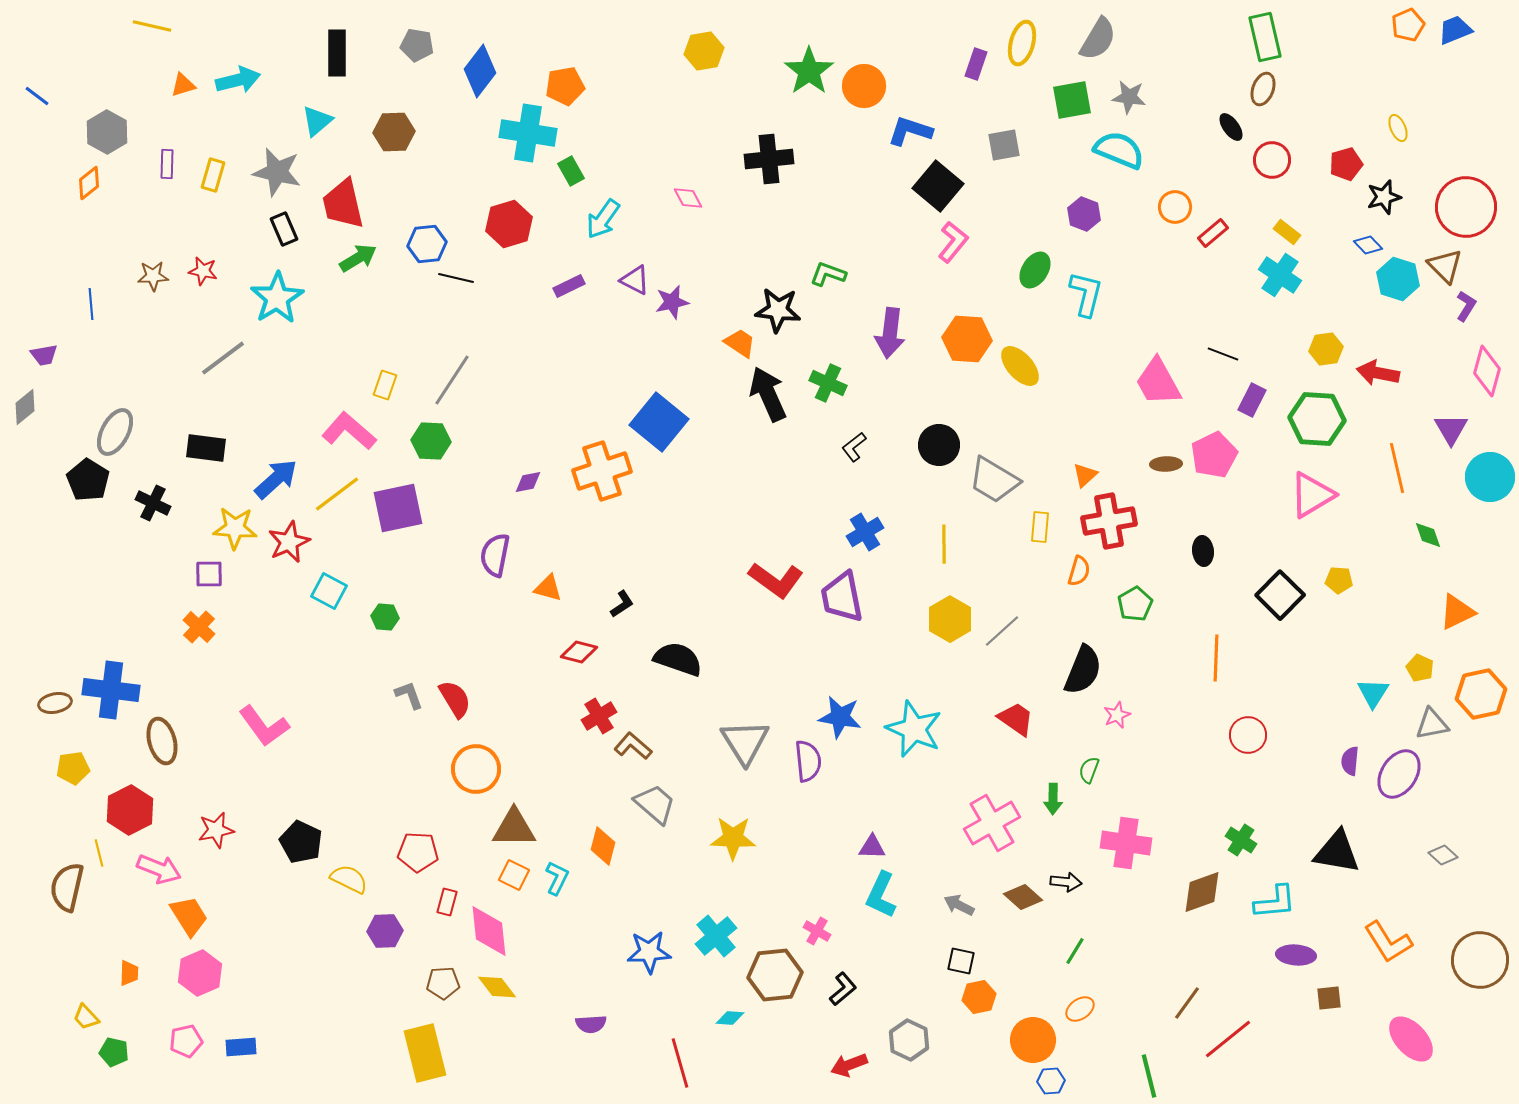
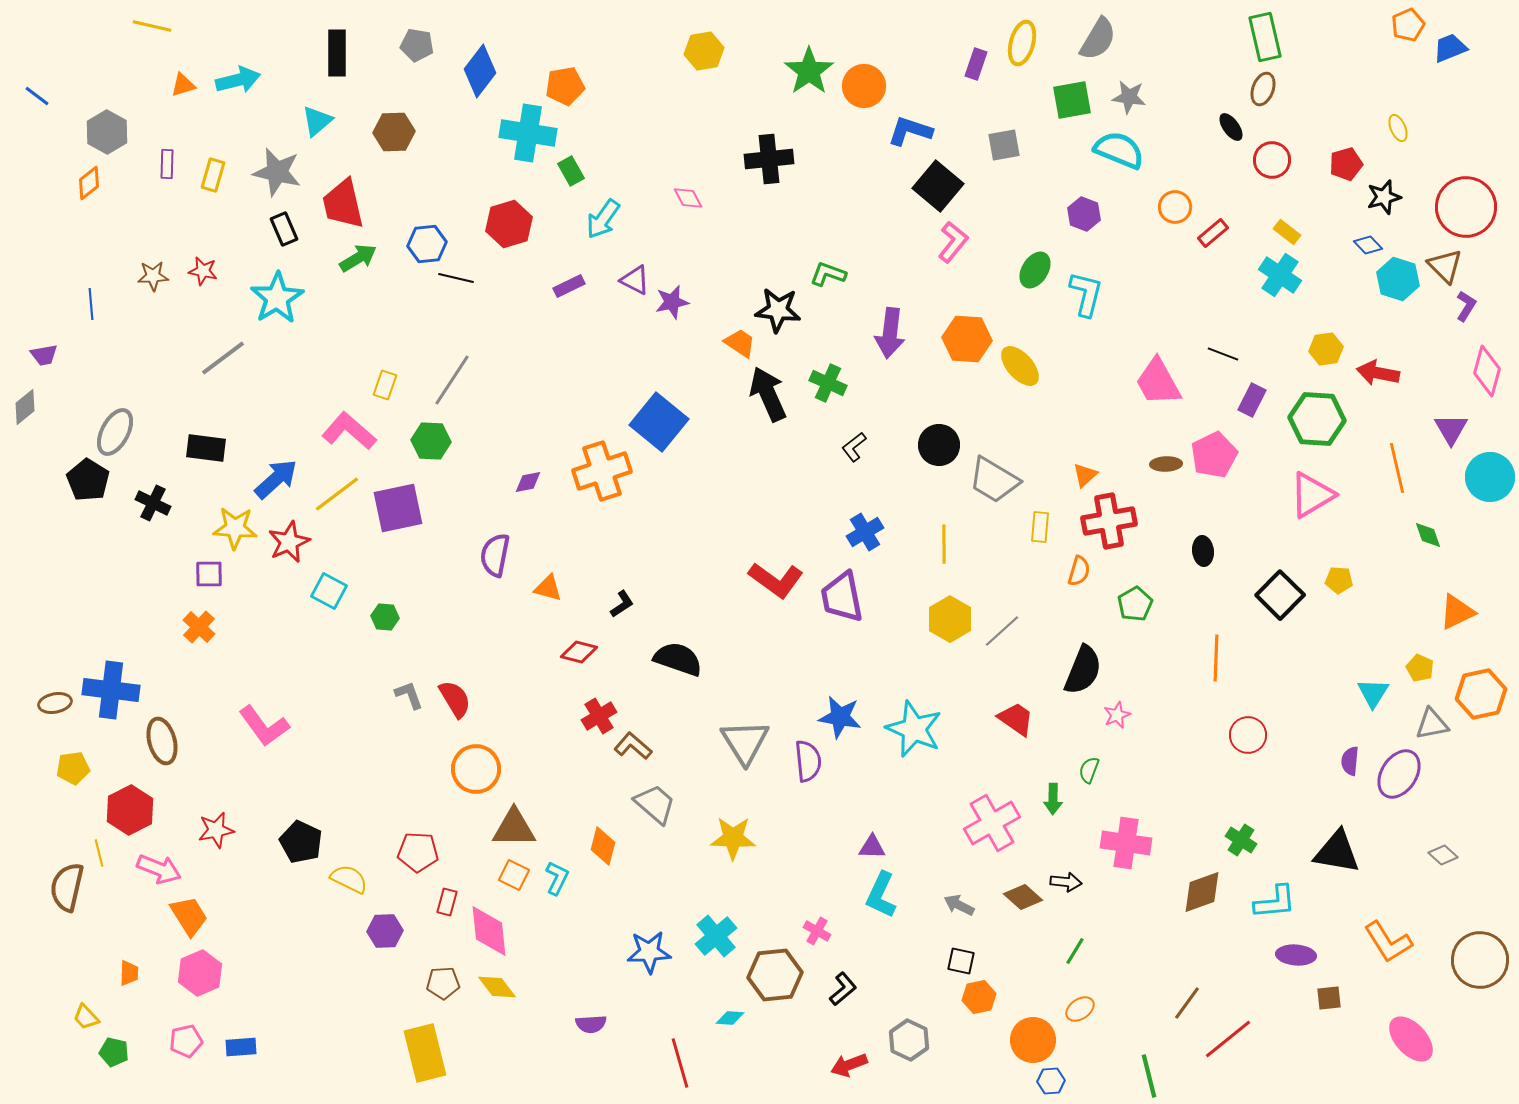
blue trapezoid at (1455, 30): moved 5 px left, 18 px down
